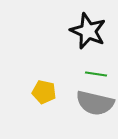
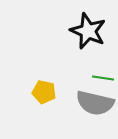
green line: moved 7 px right, 4 px down
